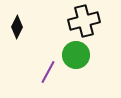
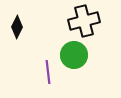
green circle: moved 2 px left
purple line: rotated 35 degrees counterclockwise
